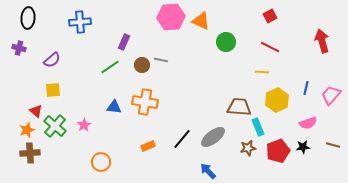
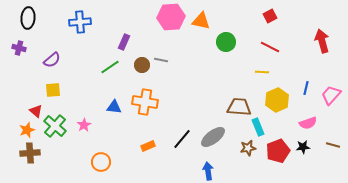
orange triangle: rotated 12 degrees counterclockwise
blue arrow: rotated 36 degrees clockwise
